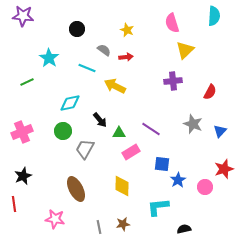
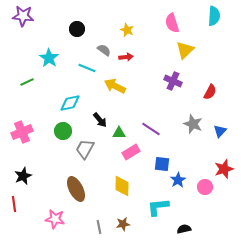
purple cross: rotated 30 degrees clockwise
